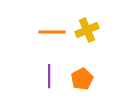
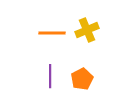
orange line: moved 1 px down
purple line: moved 1 px right
